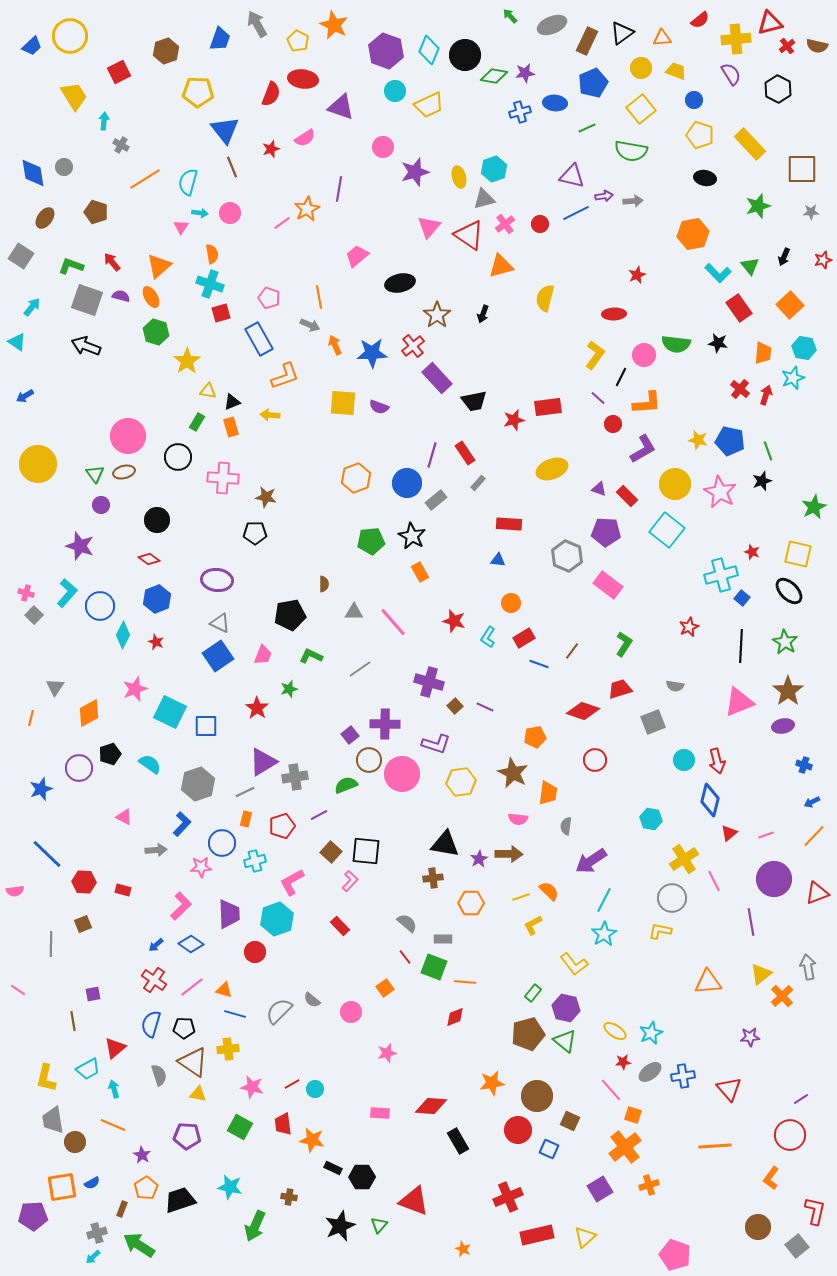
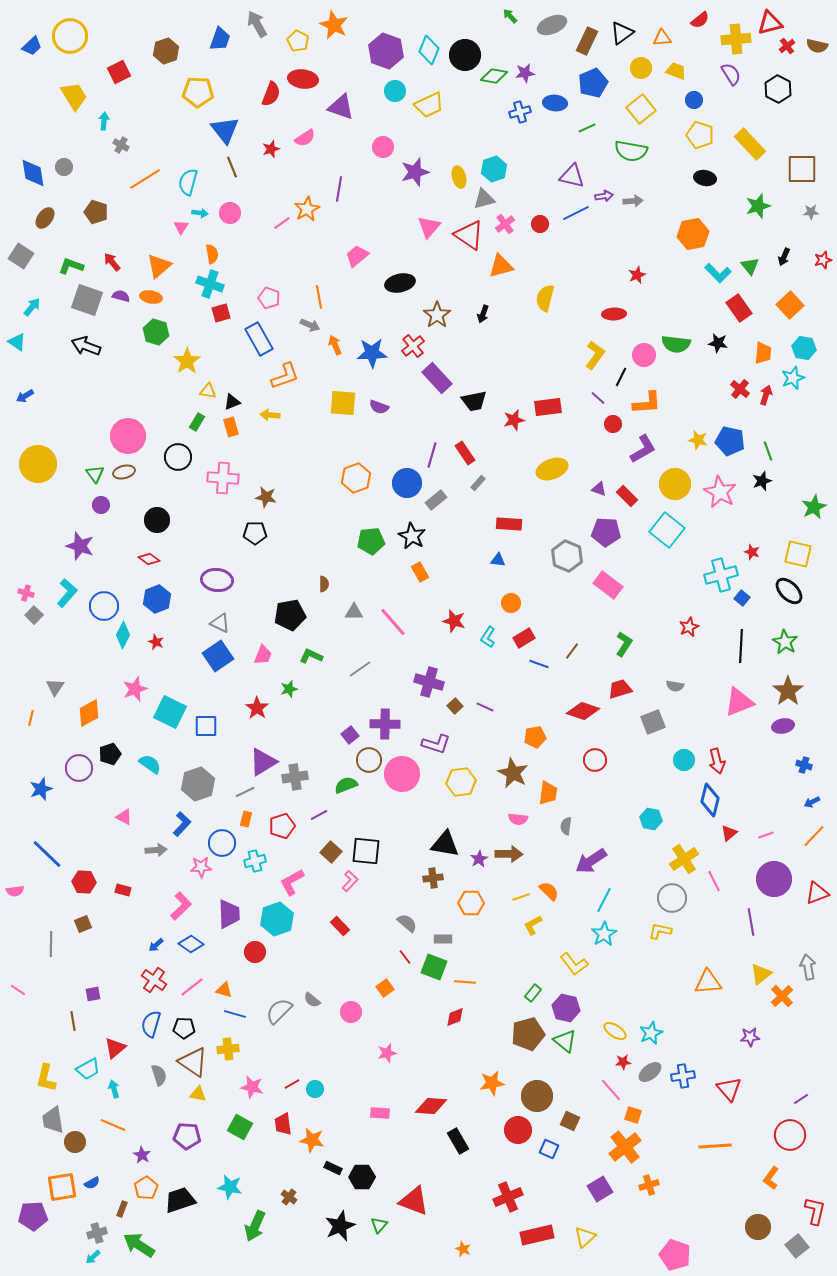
orange ellipse at (151, 297): rotated 50 degrees counterclockwise
blue circle at (100, 606): moved 4 px right
brown cross at (289, 1197): rotated 28 degrees clockwise
